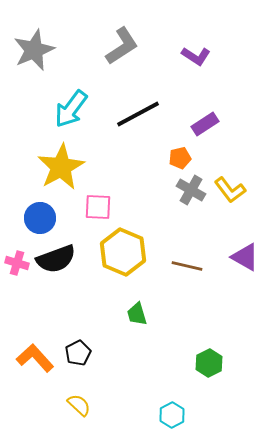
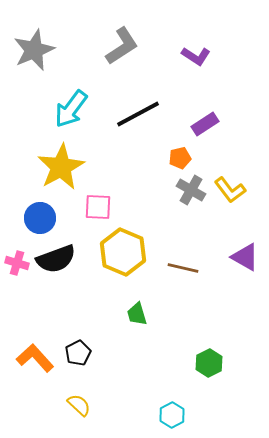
brown line: moved 4 px left, 2 px down
